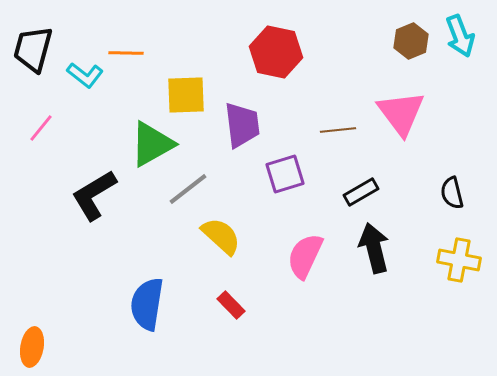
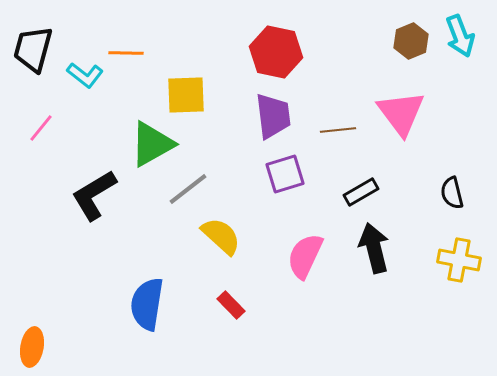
purple trapezoid: moved 31 px right, 9 px up
